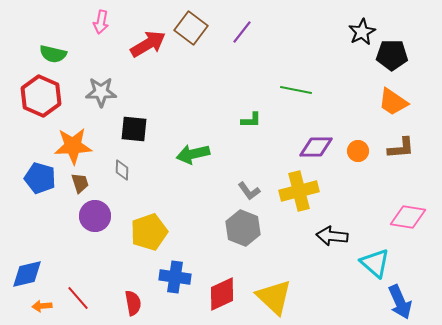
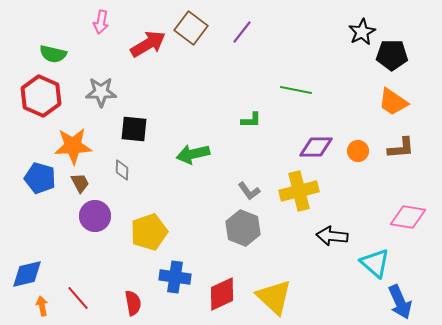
brown trapezoid: rotated 10 degrees counterclockwise
orange arrow: rotated 84 degrees clockwise
